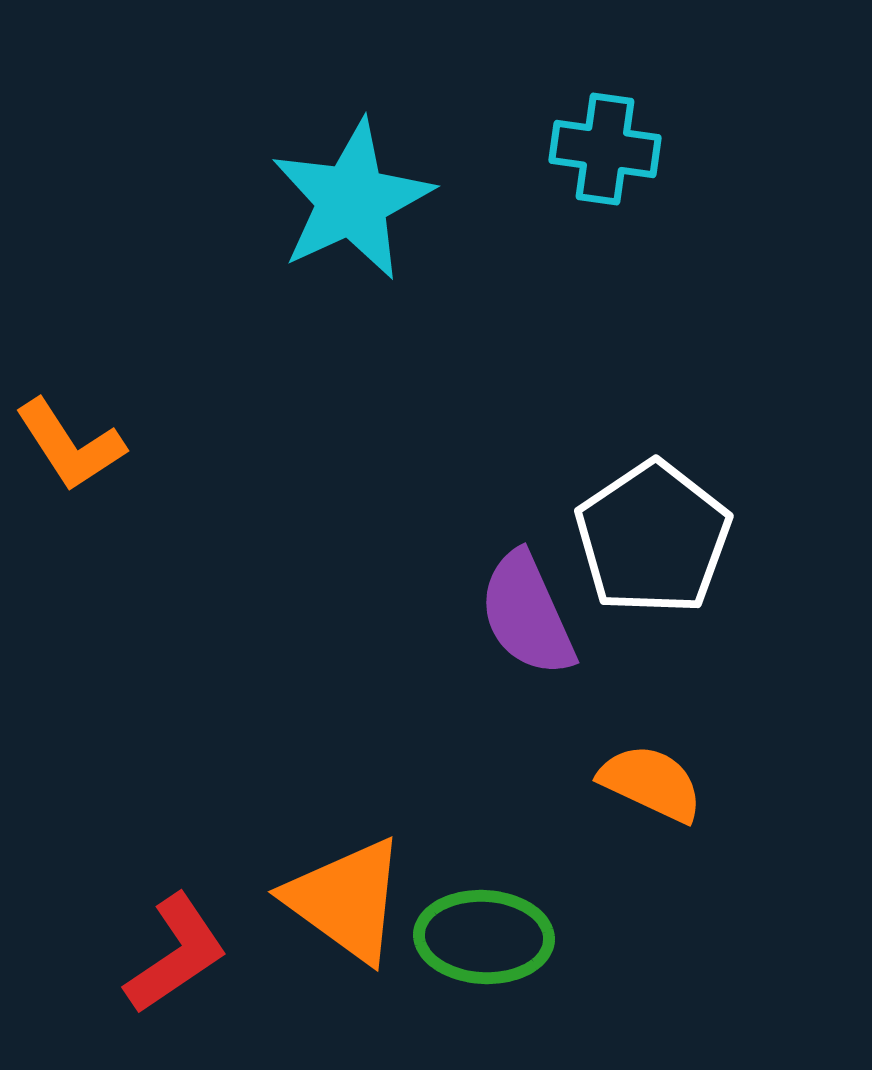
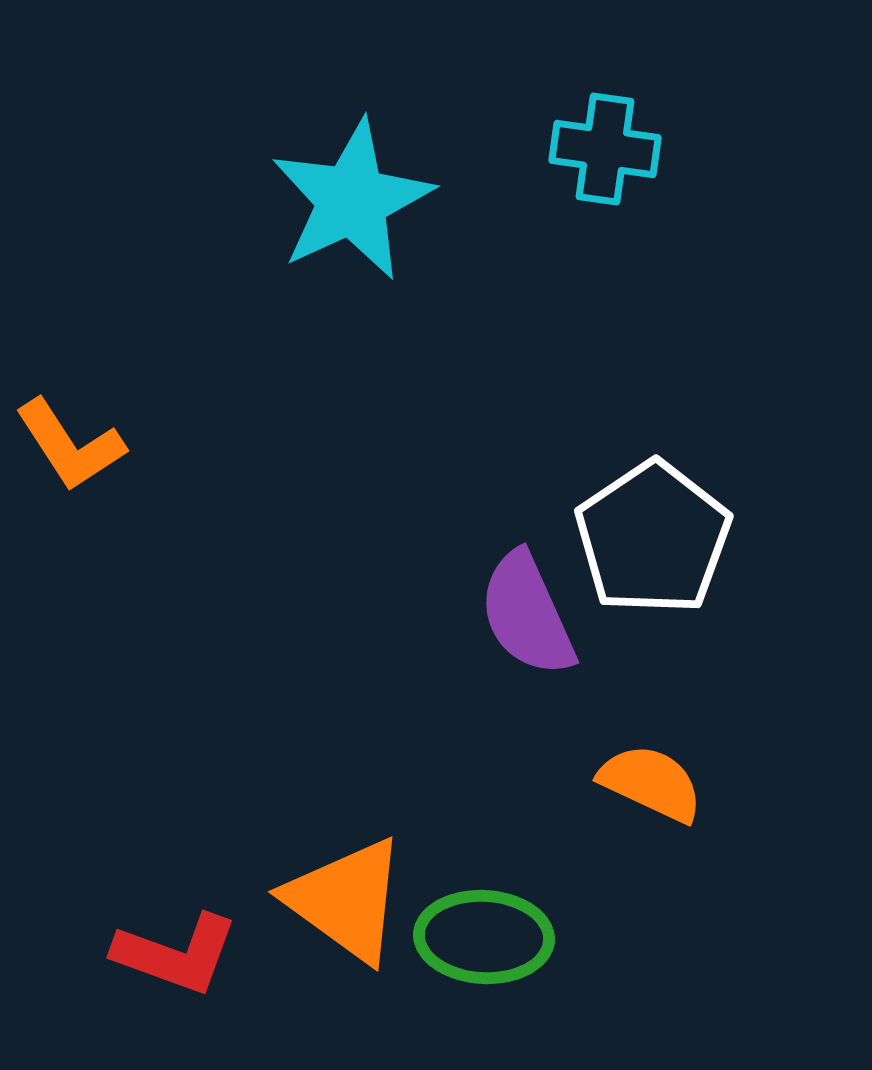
red L-shape: rotated 54 degrees clockwise
